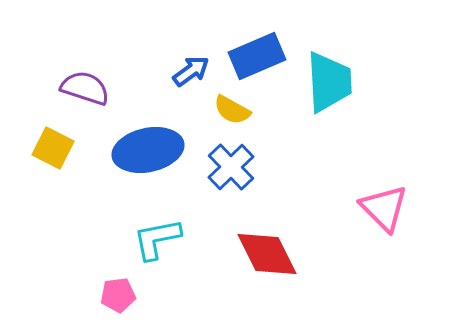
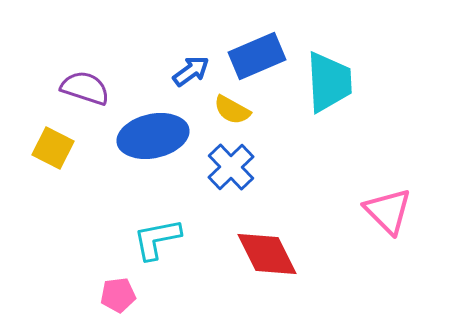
blue ellipse: moved 5 px right, 14 px up
pink triangle: moved 4 px right, 3 px down
